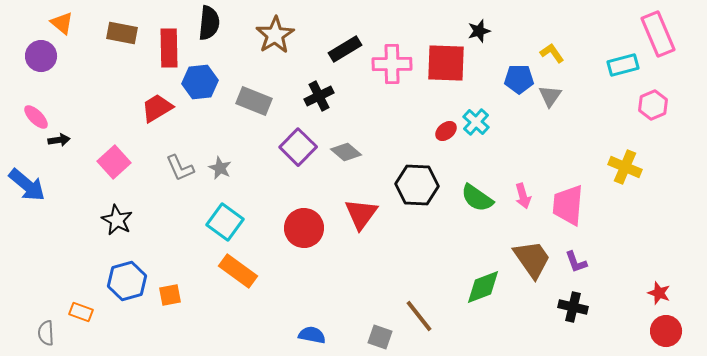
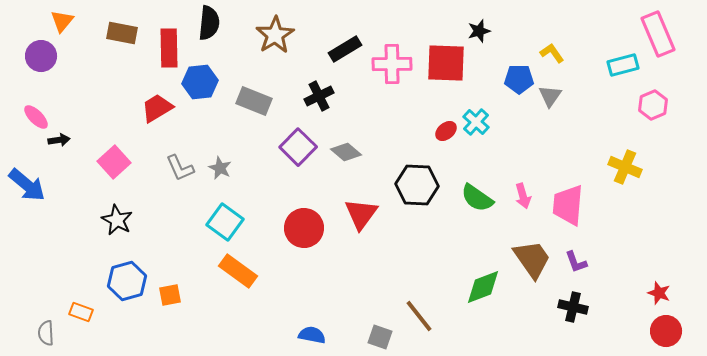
orange triangle at (62, 23): moved 2 px up; rotated 30 degrees clockwise
